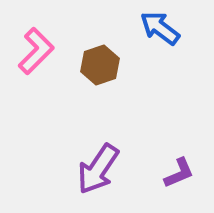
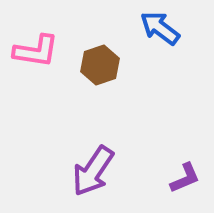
pink L-shape: rotated 54 degrees clockwise
purple arrow: moved 5 px left, 2 px down
purple L-shape: moved 6 px right, 5 px down
